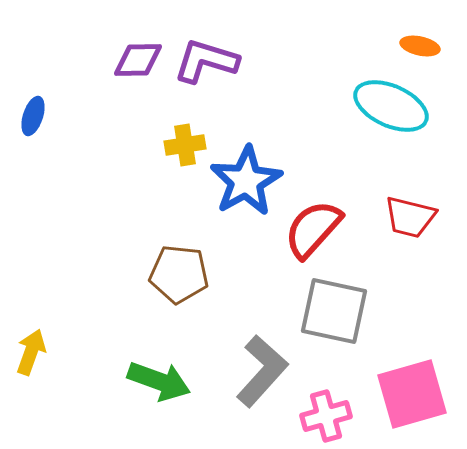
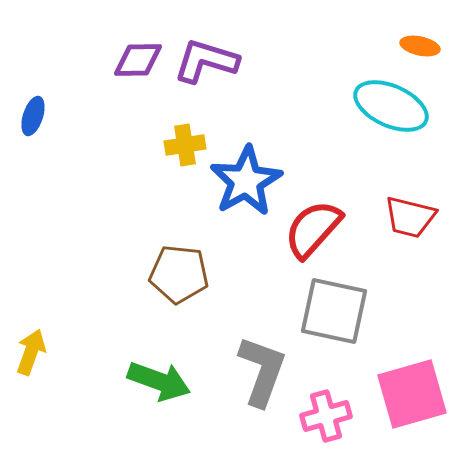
gray L-shape: rotated 22 degrees counterclockwise
